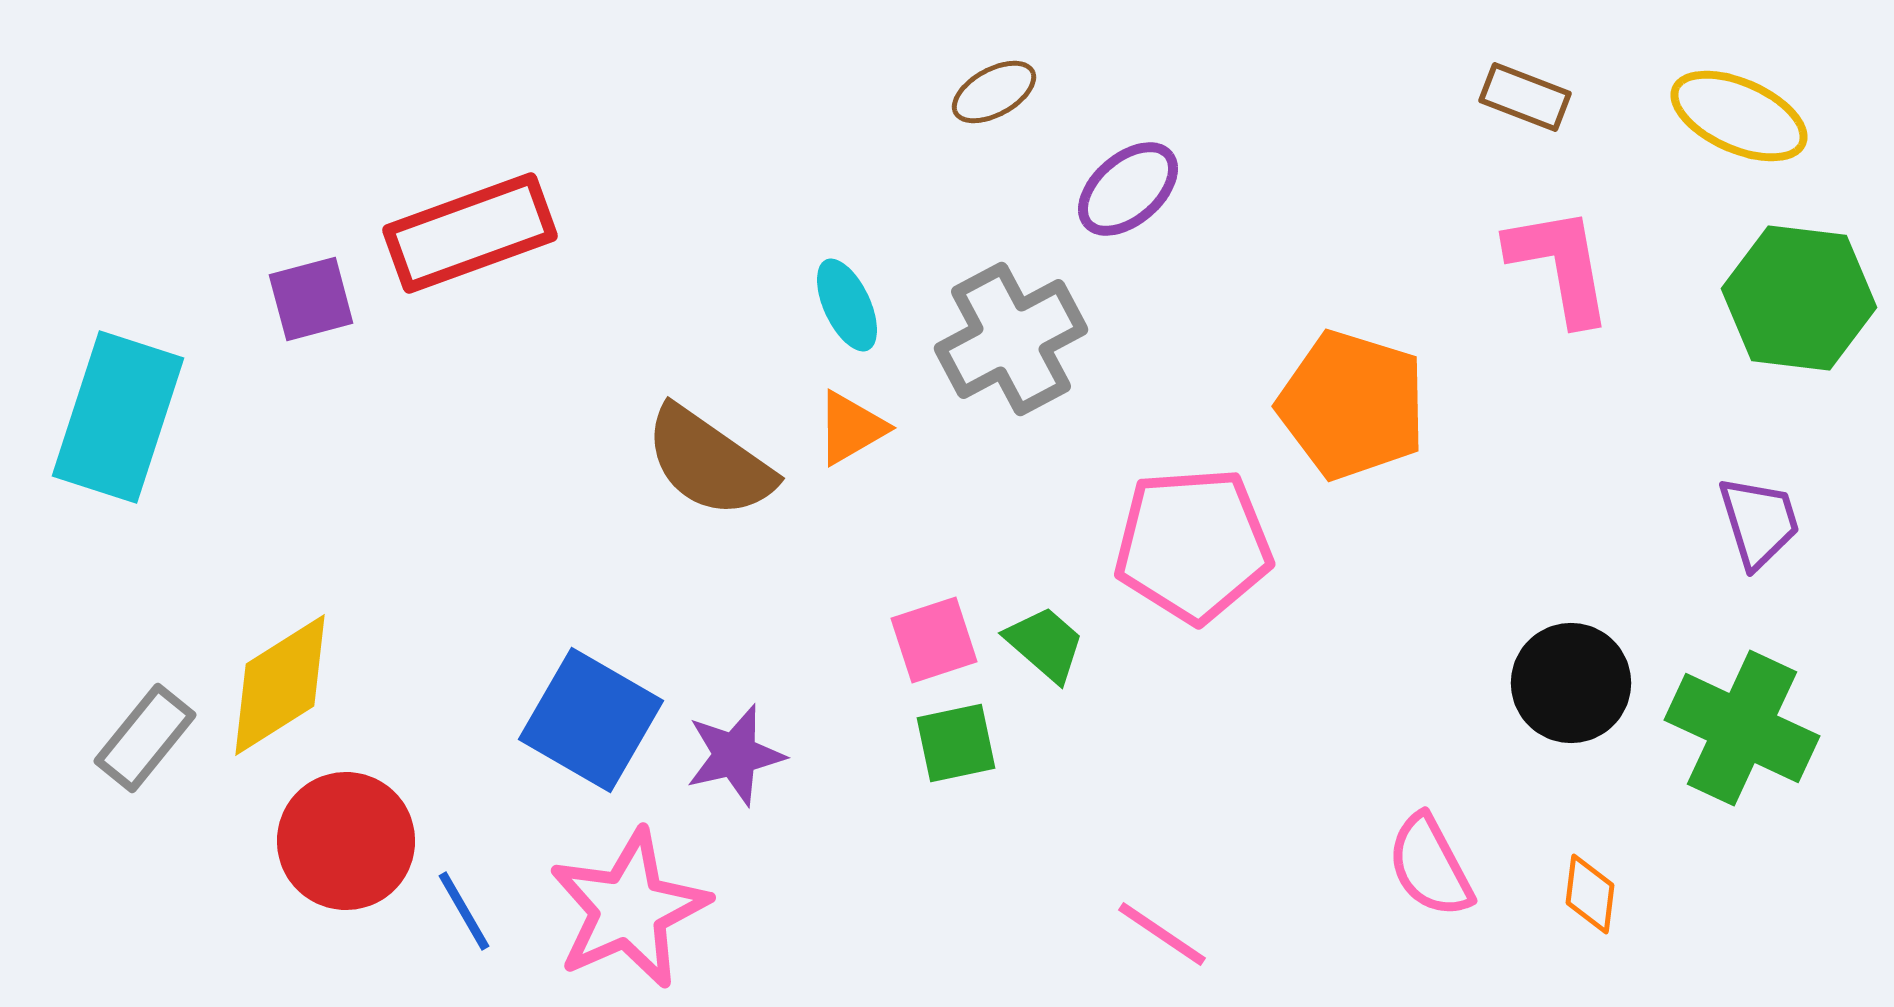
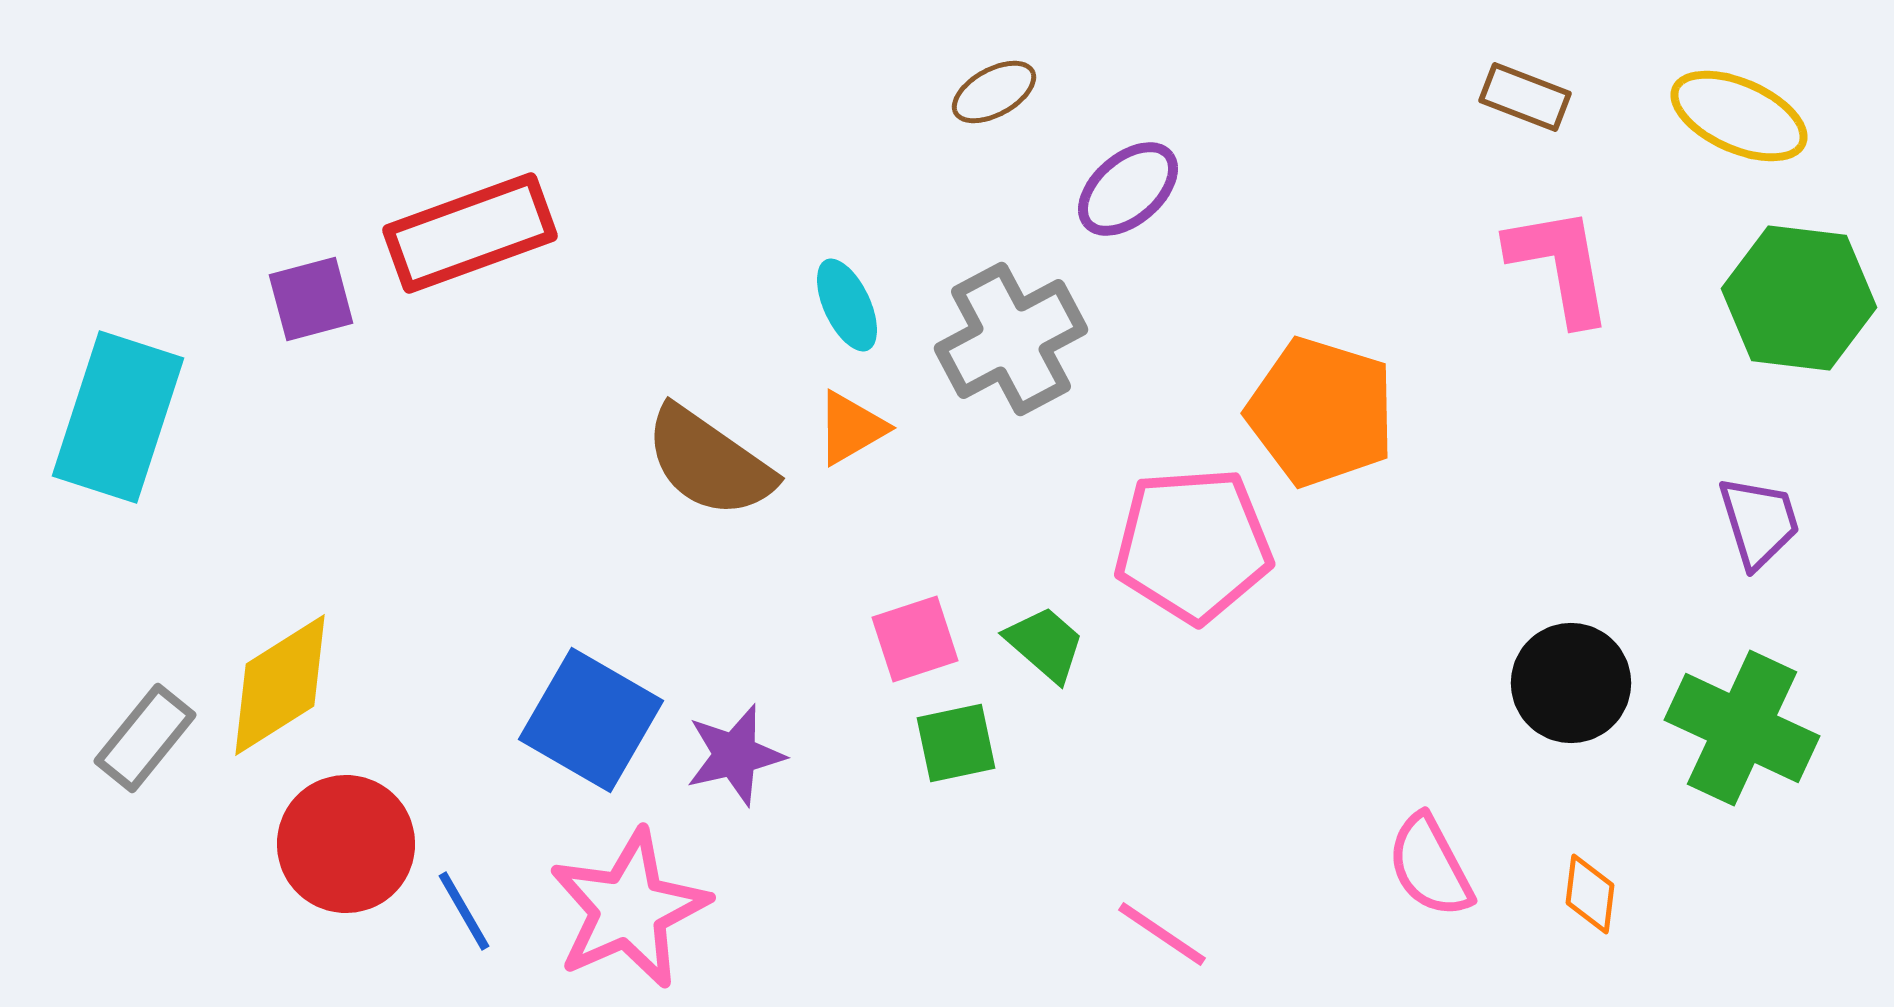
orange pentagon: moved 31 px left, 7 px down
pink square: moved 19 px left, 1 px up
red circle: moved 3 px down
